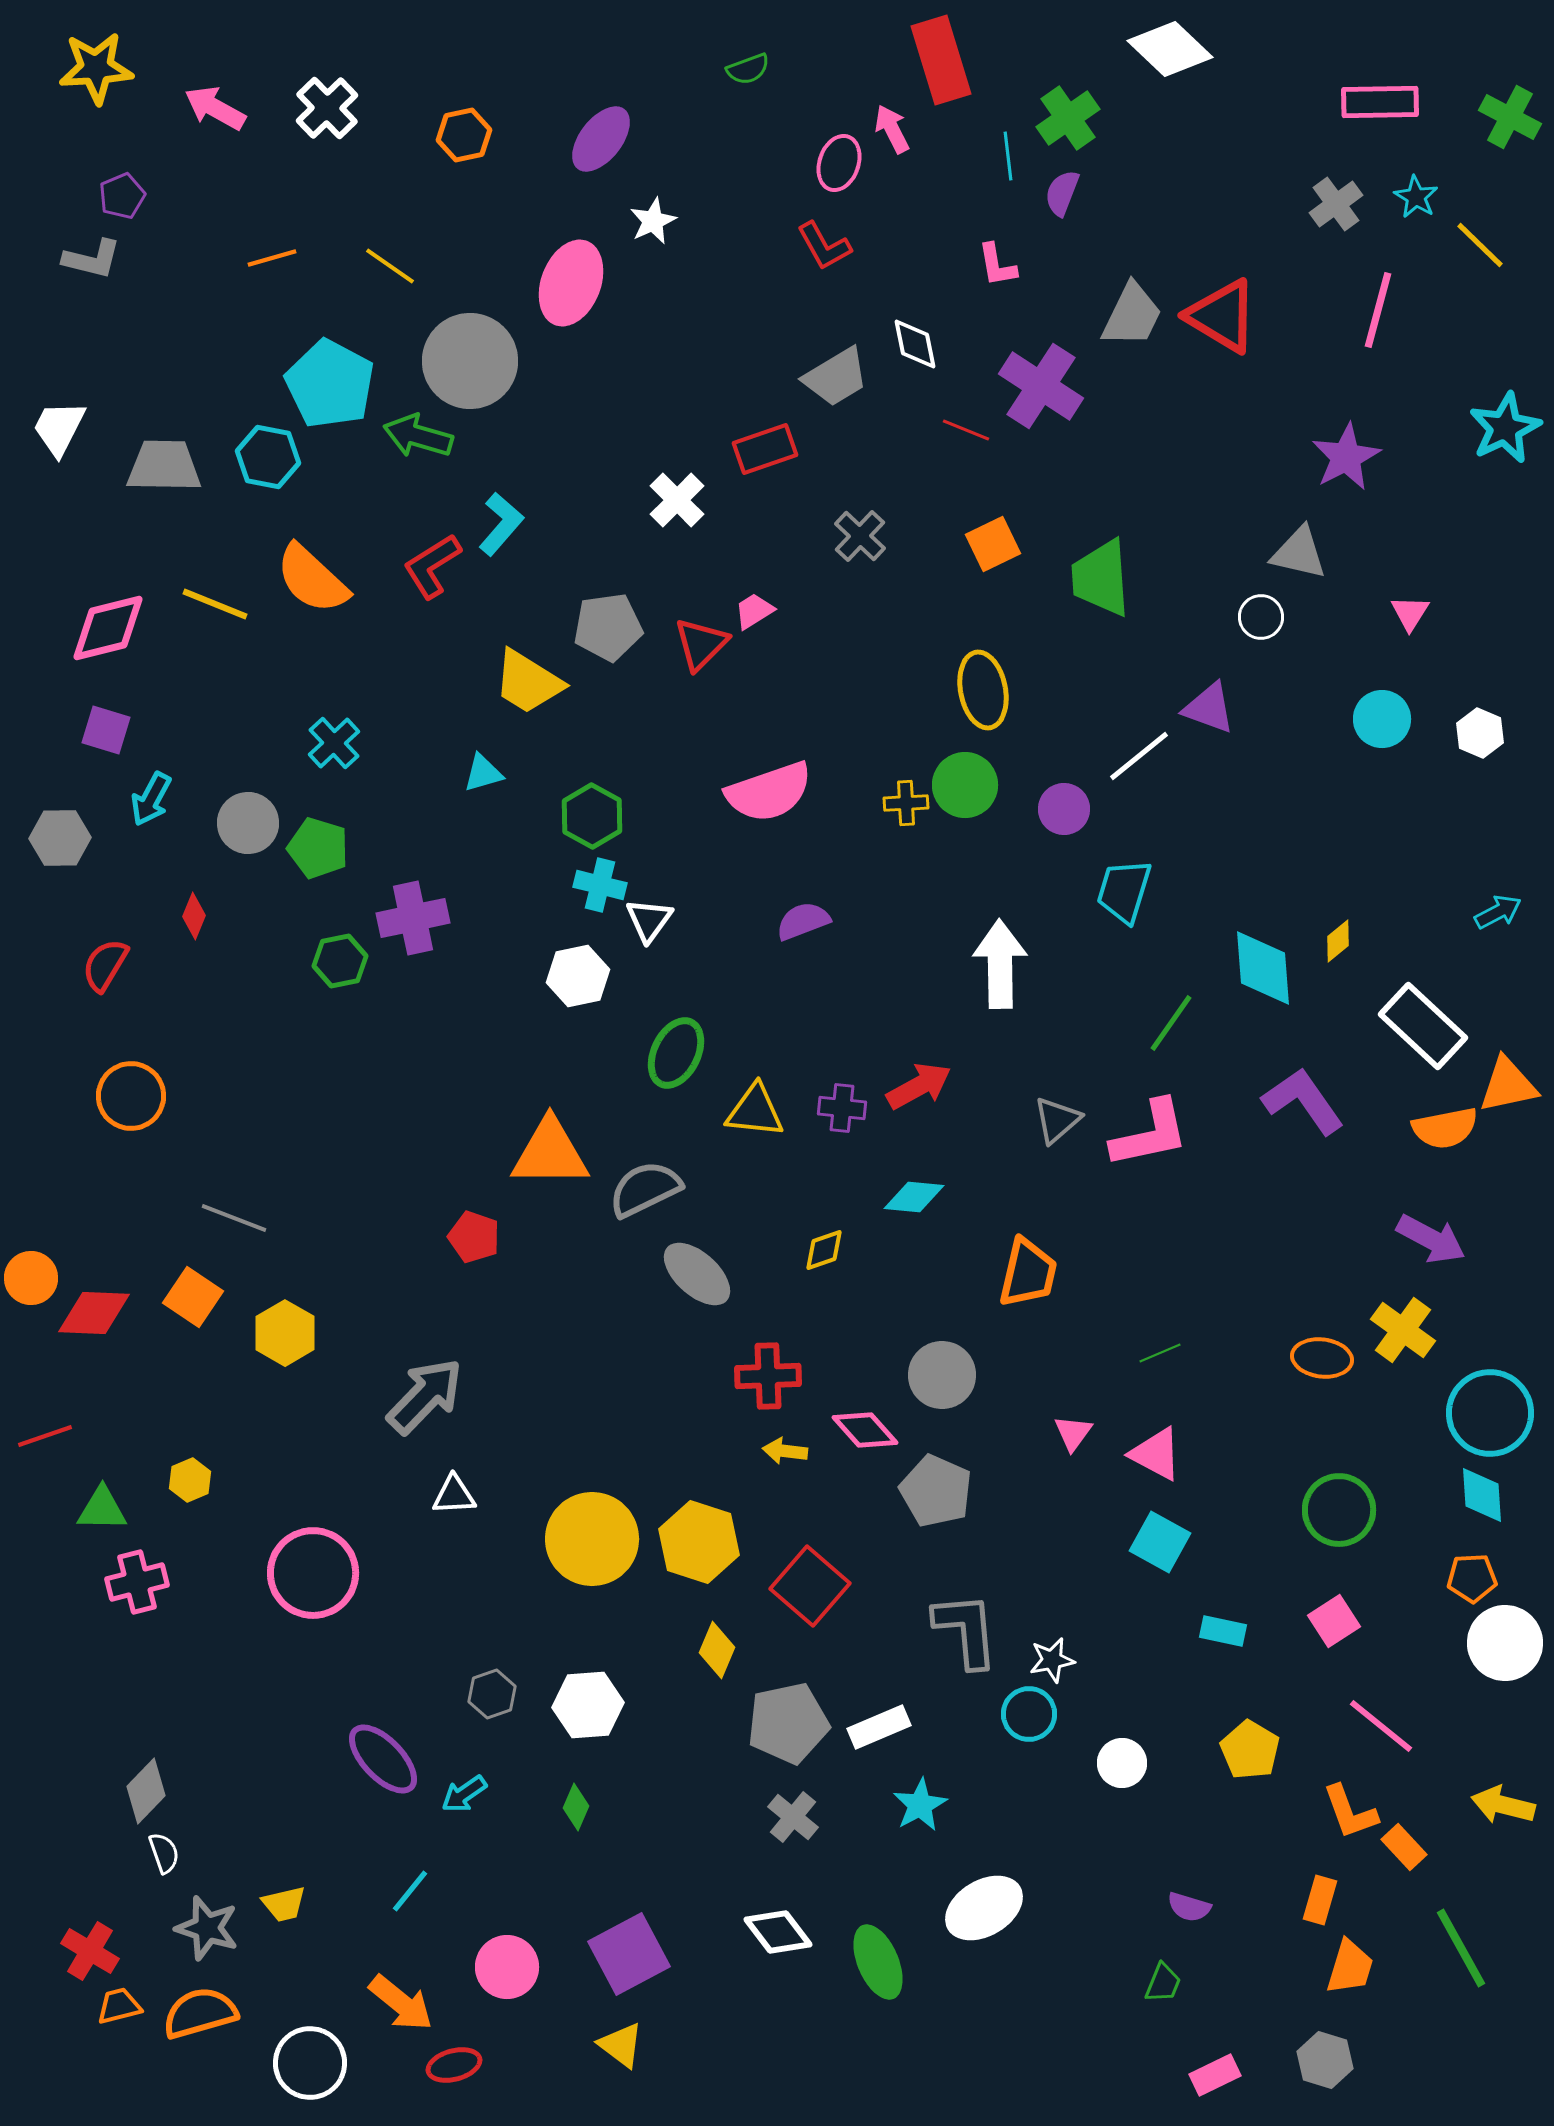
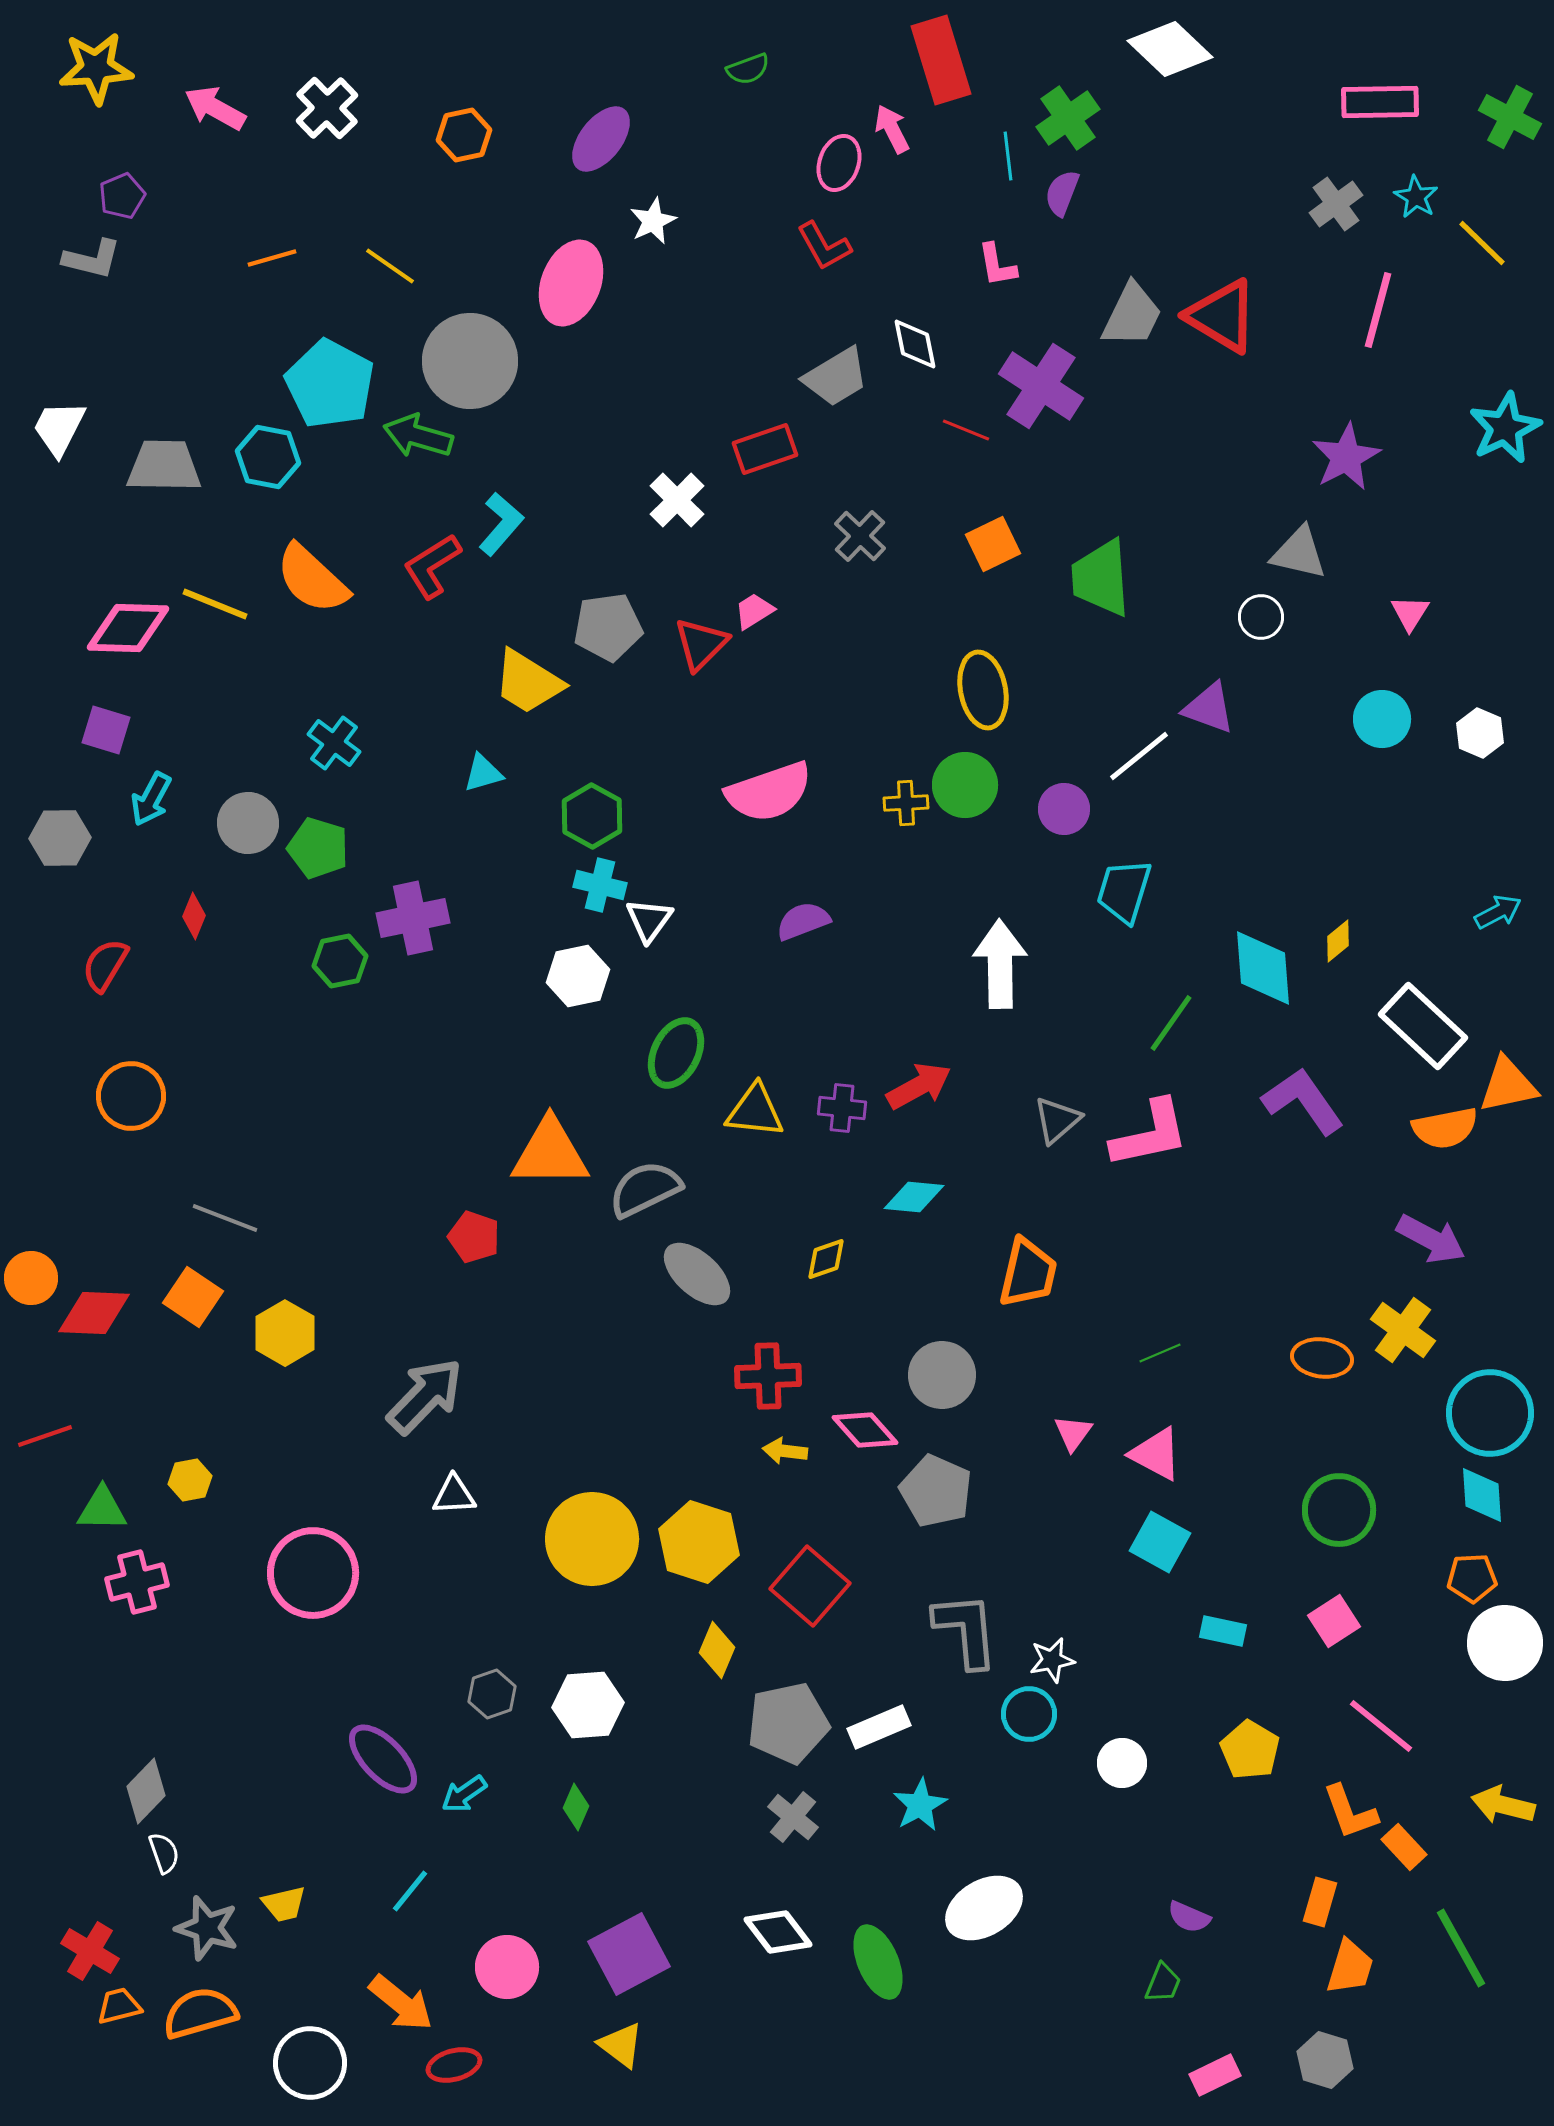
yellow line at (1480, 245): moved 2 px right, 2 px up
pink diamond at (108, 628): moved 20 px right; rotated 16 degrees clockwise
cyan cross at (334, 743): rotated 10 degrees counterclockwise
gray line at (234, 1218): moved 9 px left
yellow diamond at (824, 1250): moved 2 px right, 9 px down
yellow hexagon at (190, 1480): rotated 12 degrees clockwise
orange rectangle at (1320, 1900): moved 2 px down
purple semicircle at (1189, 1907): moved 10 px down; rotated 6 degrees clockwise
